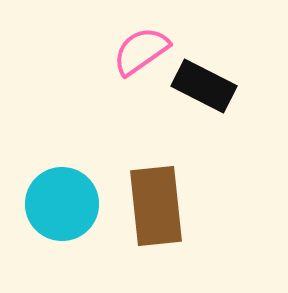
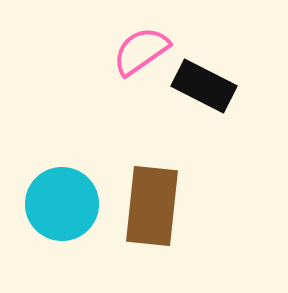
brown rectangle: moved 4 px left; rotated 12 degrees clockwise
